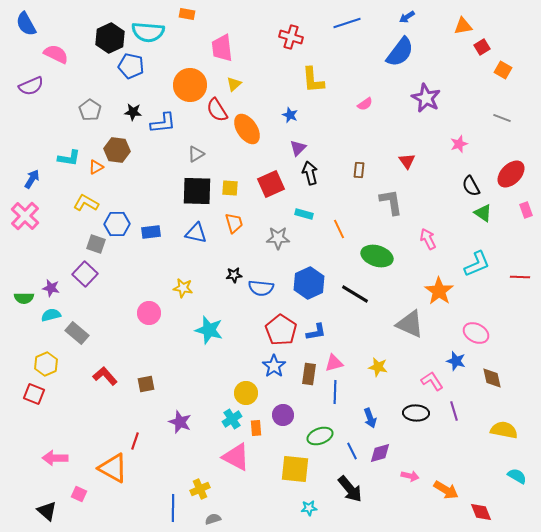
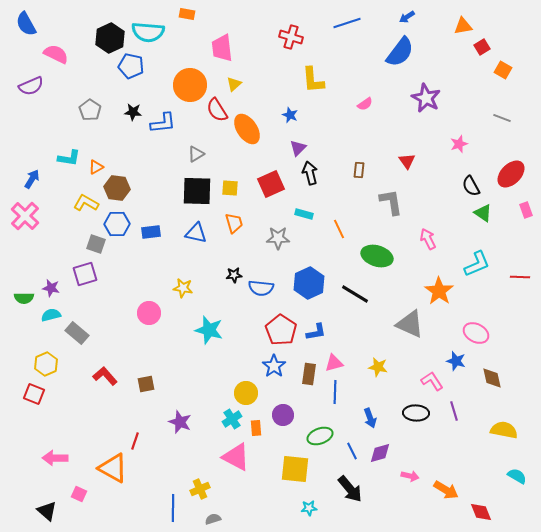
brown hexagon at (117, 150): moved 38 px down
purple square at (85, 274): rotated 30 degrees clockwise
